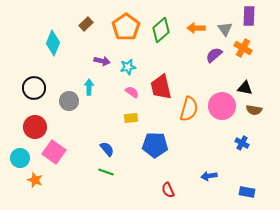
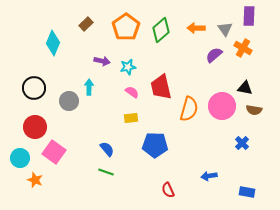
blue cross: rotated 16 degrees clockwise
